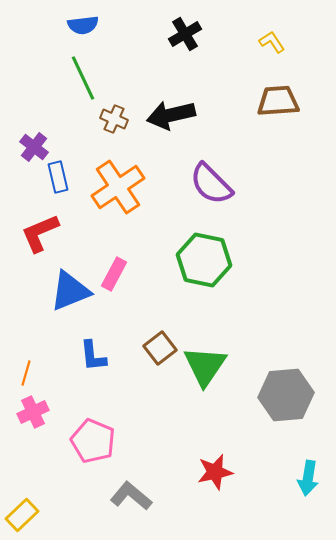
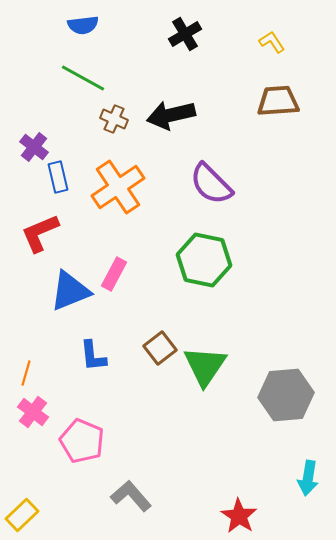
green line: rotated 36 degrees counterclockwise
pink cross: rotated 28 degrees counterclockwise
pink pentagon: moved 11 px left
red star: moved 24 px right, 44 px down; rotated 27 degrees counterclockwise
gray L-shape: rotated 9 degrees clockwise
